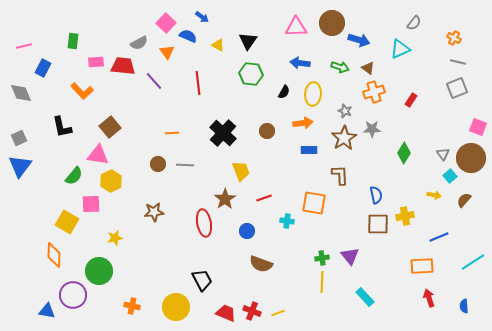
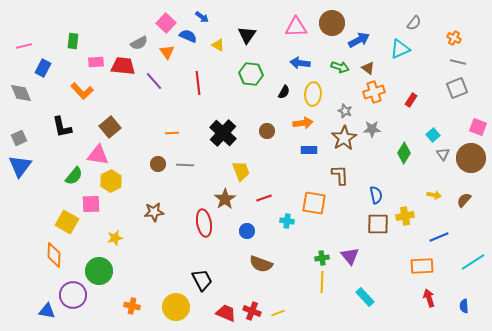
blue arrow at (359, 40): rotated 45 degrees counterclockwise
black triangle at (248, 41): moved 1 px left, 6 px up
cyan square at (450, 176): moved 17 px left, 41 px up
